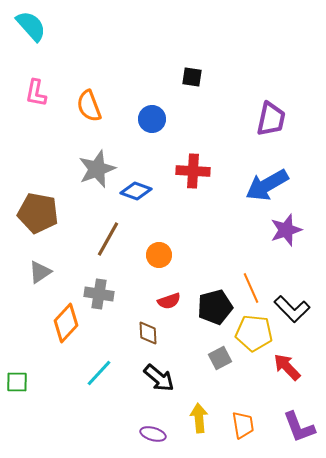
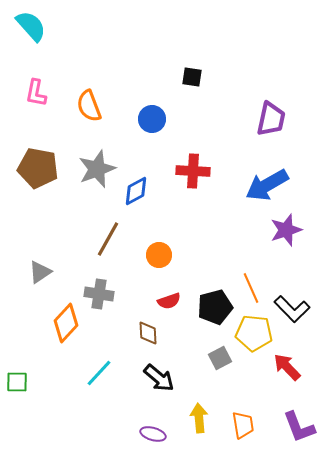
blue diamond: rotated 48 degrees counterclockwise
brown pentagon: moved 45 px up
